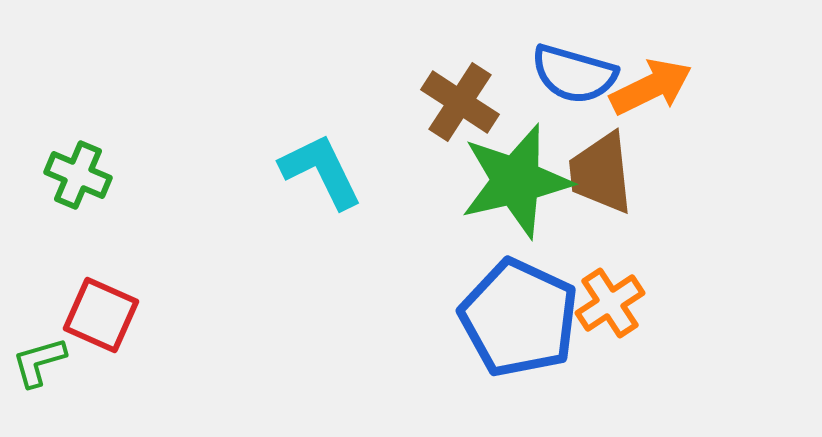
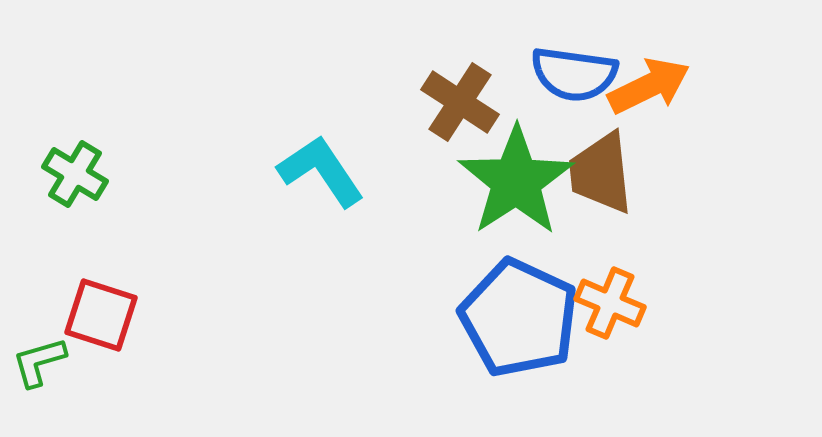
blue semicircle: rotated 8 degrees counterclockwise
orange arrow: moved 2 px left, 1 px up
cyan L-shape: rotated 8 degrees counterclockwise
green cross: moved 3 px left, 1 px up; rotated 8 degrees clockwise
green star: rotated 20 degrees counterclockwise
orange cross: rotated 34 degrees counterclockwise
red square: rotated 6 degrees counterclockwise
